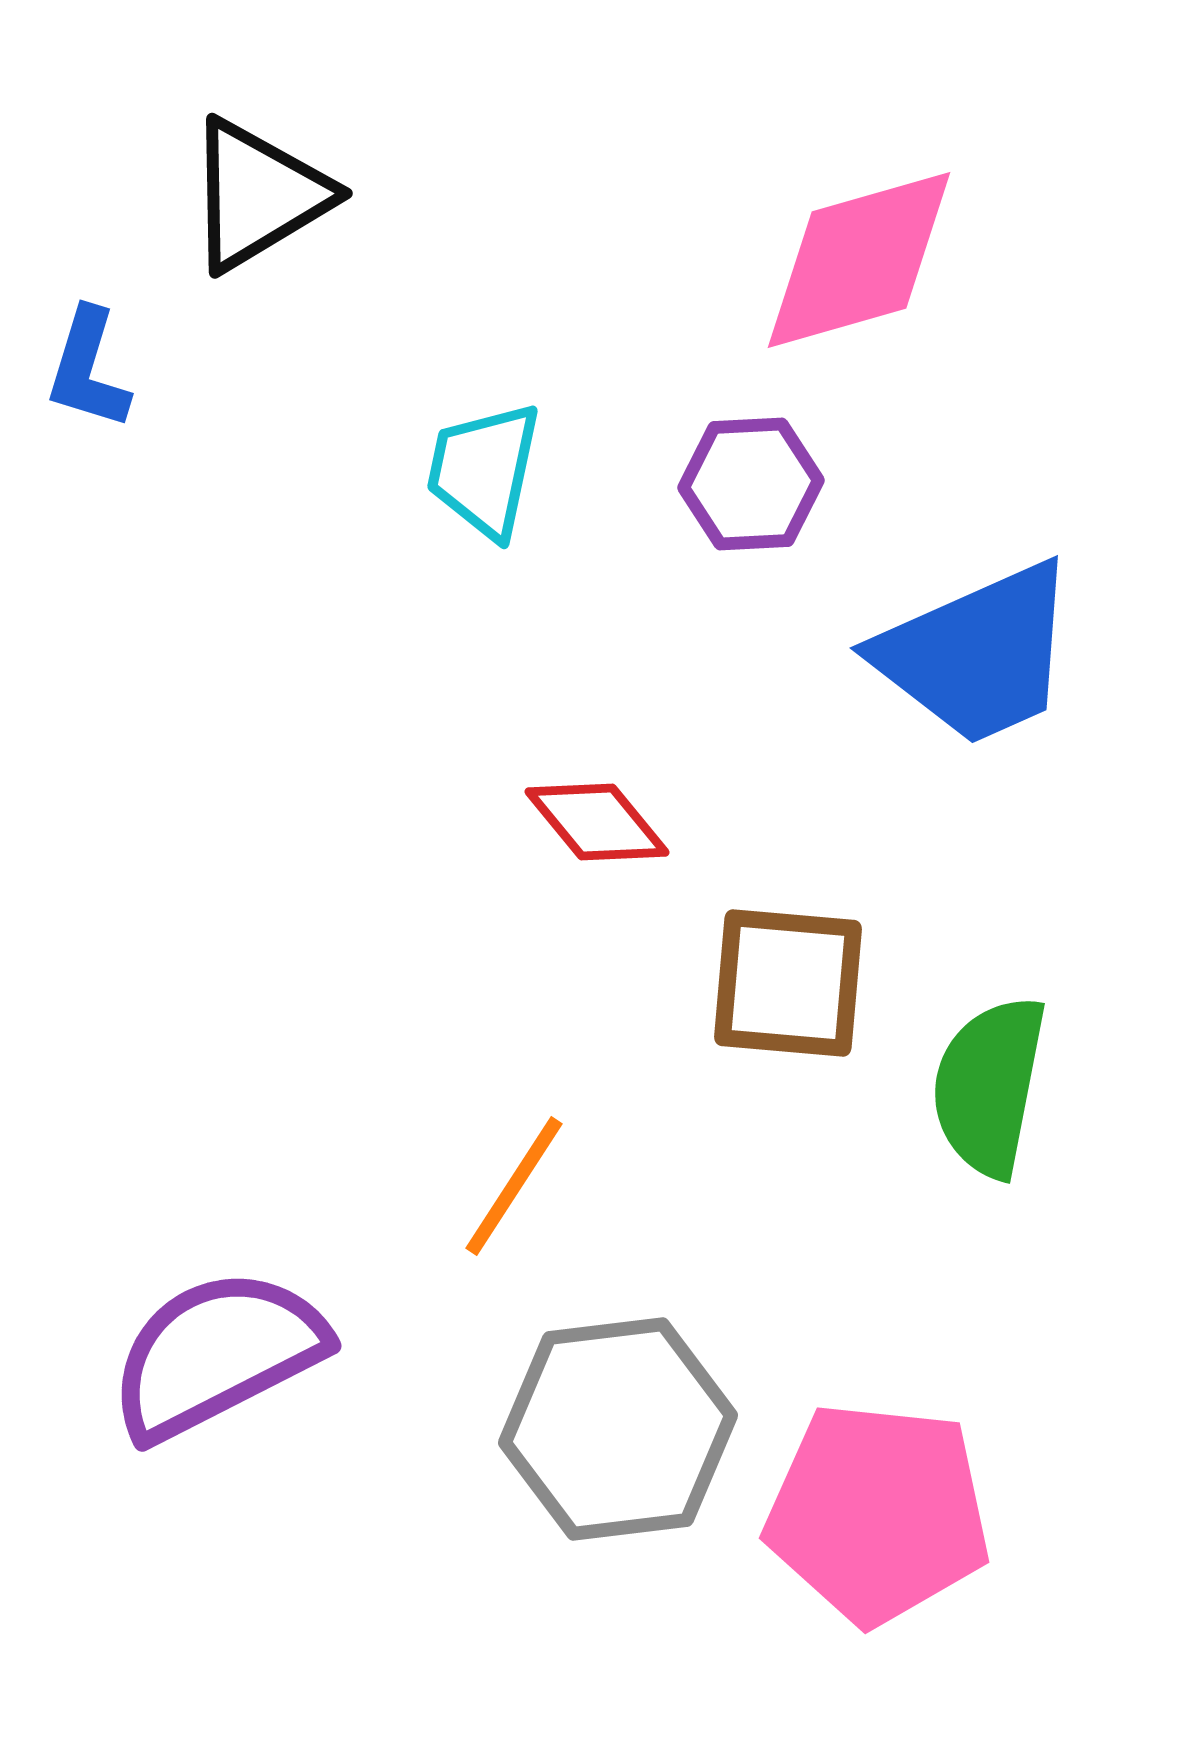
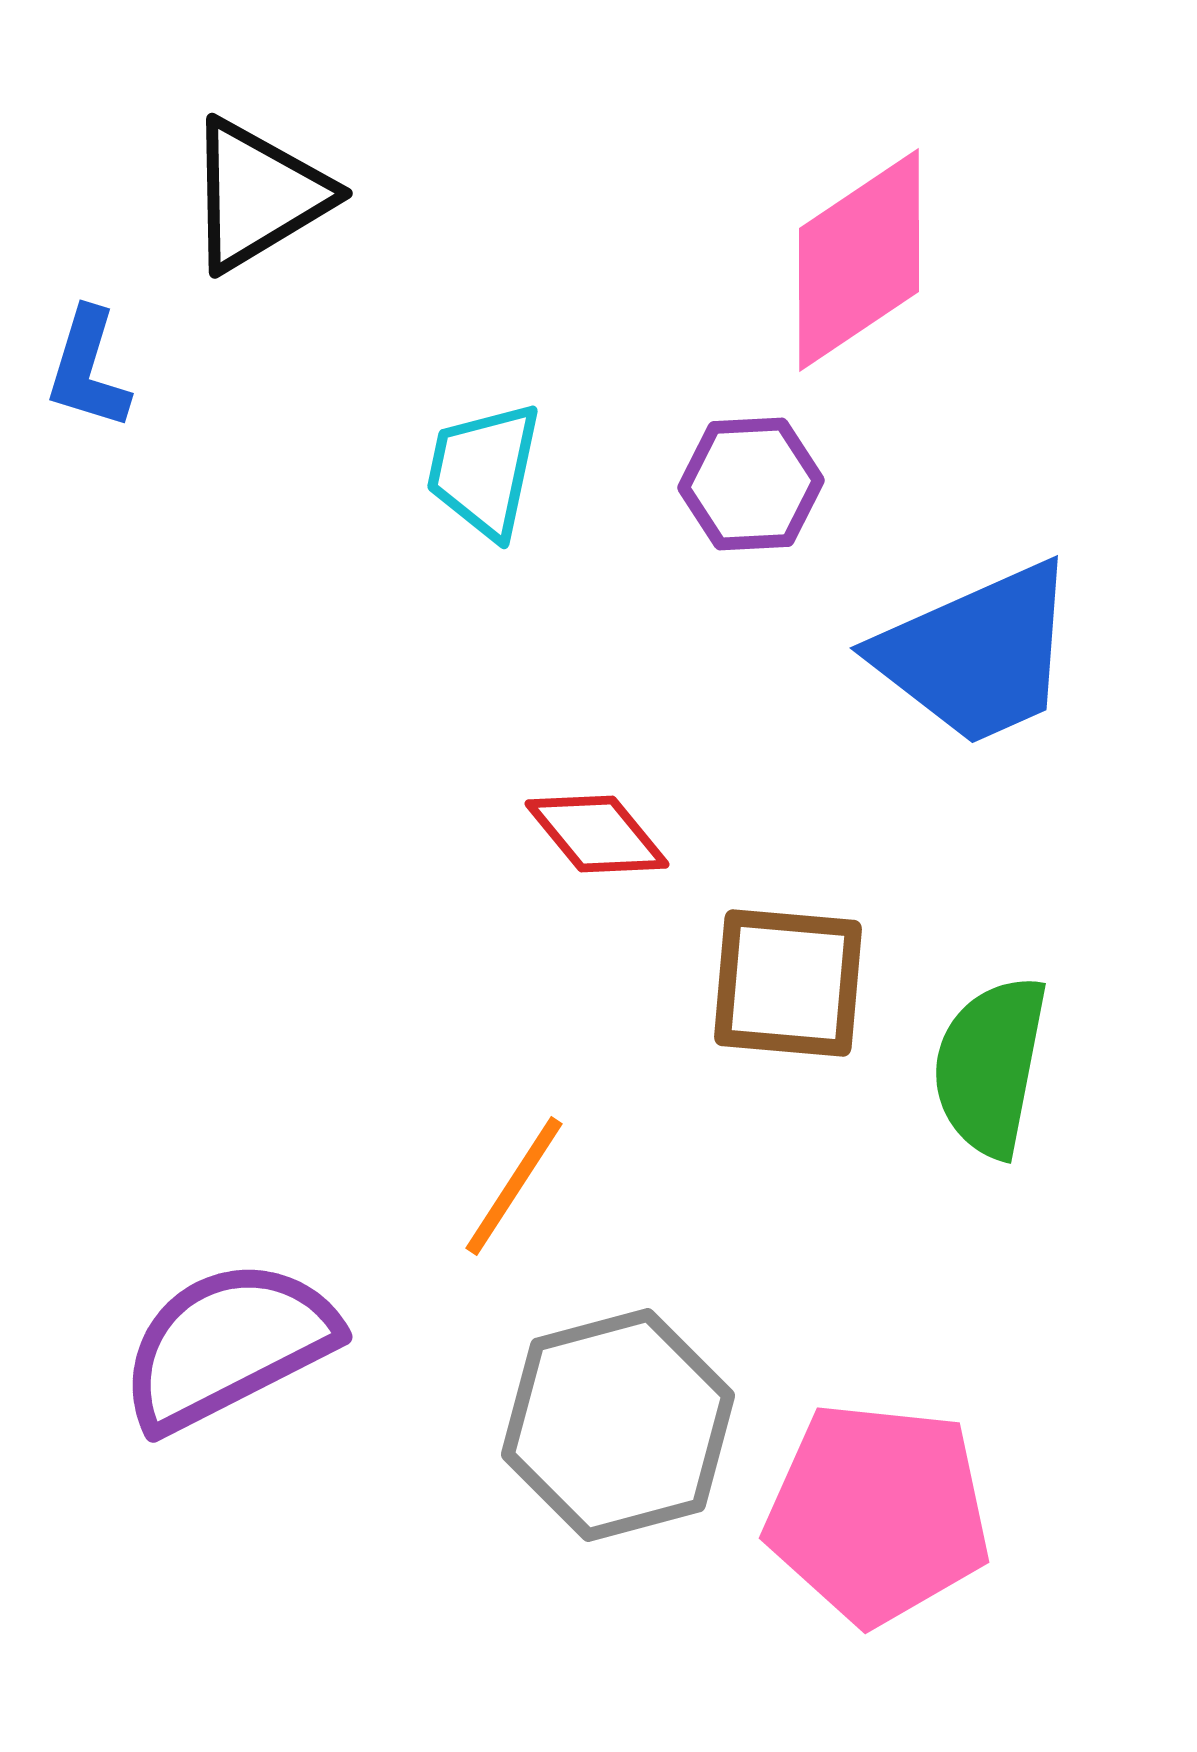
pink diamond: rotated 18 degrees counterclockwise
red diamond: moved 12 px down
green semicircle: moved 1 px right, 20 px up
purple semicircle: moved 11 px right, 9 px up
gray hexagon: moved 4 px up; rotated 8 degrees counterclockwise
